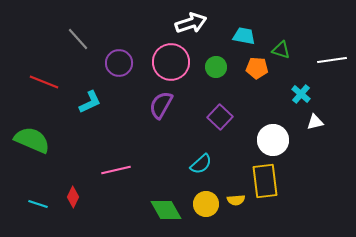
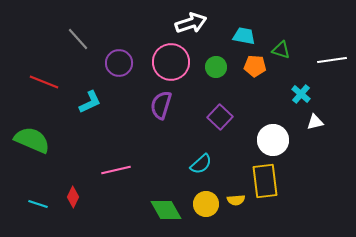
orange pentagon: moved 2 px left, 2 px up
purple semicircle: rotated 12 degrees counterclockwise
